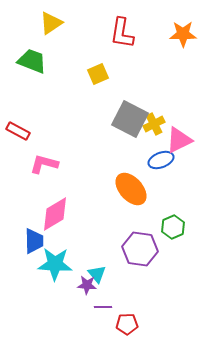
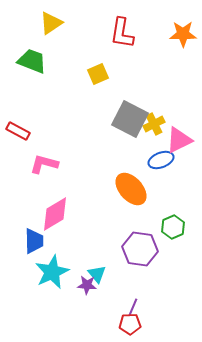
cyan star: moved 3 px left, 8 px down; rotated 28 degrees counterclockwise
purple line: moved 30 px right; rotated 66 degrees counterclockwise
red pentagon: moved 3 px right
